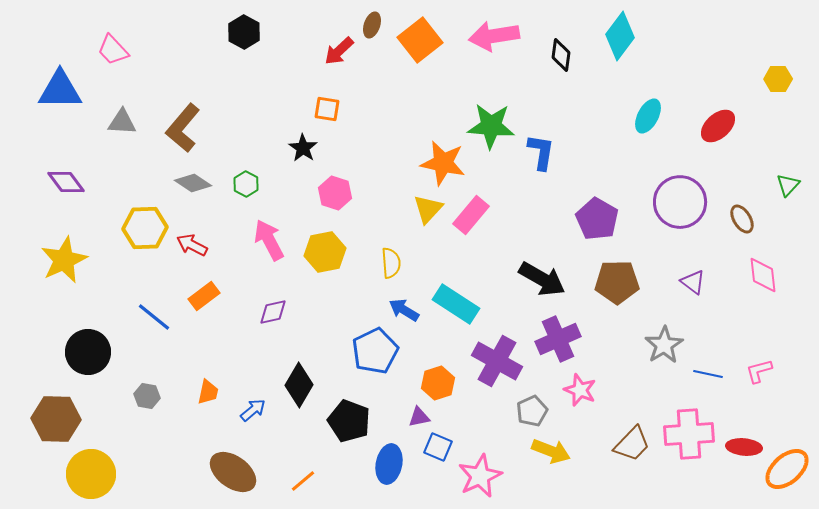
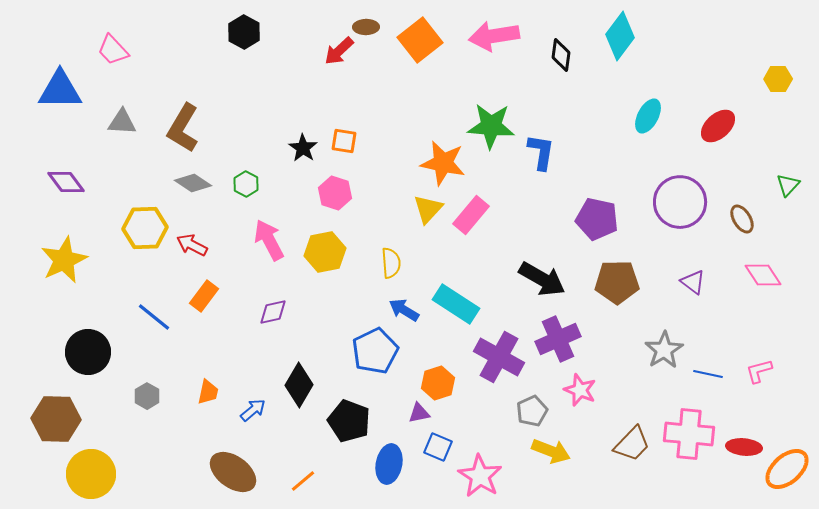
brown ellipse at (372, 25): moved 6 px left, 2 px down; rotated 70 degrees clockwise
orange square at (327, 109): moved 17 px right, 32 px down
brown L-shape at (183, 128): rotated 9 degrees counterclockwise
purple pentagon at (597, 219): rotated 18 degrees counterclockwise
pink diamond at (763, 275): rotated 27 degrees counterclockwise
orange rectangle at (204, 296): rotated 16 degrees counterclockwise
gray star at (664, 345): moved 5 px down
purple cross at (497, 361): moved 2 px right, 4 px up
gray hexagon at (147, 396): rotated 20 degrees clockwise
purple triangle at (419, 417): moved 4 px up
pink cross at (689, 434): rotated 9 degrees clockwise
pink star at (480, 476): rotated 15 degrees counterclockwise
